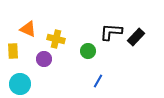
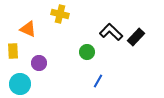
black L-shape: rotated 40 degrees clockwise
yellow cross: moved 4 px right, 25 px up
green circle: moved 1 px left, 1 px down
purple circle: moved 5 px left, 4 px down
